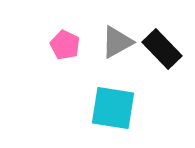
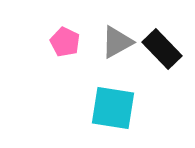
pink pentagon: moved 3 px up
